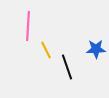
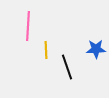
yellow line: rotated 24 degrees clockwise
